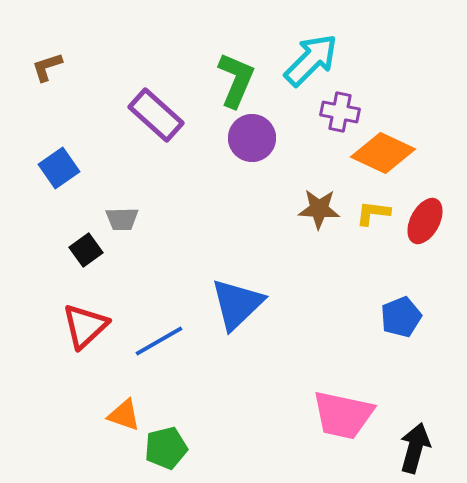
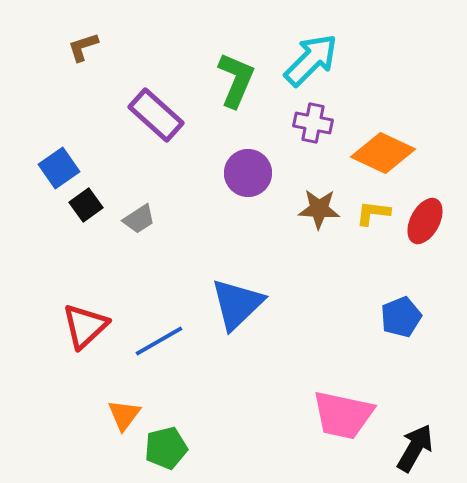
brown L-shape: moved 36 px right, 20 px up
purple cross: moved 27 px left, 11 px down
purple circle: moved 4 px left, 35 px down
gray trapezoid: moved 17 px right; rotated 32 degrees counterclockwise
black square: moved 45 px up
orange triangle: rotated 48 degrees clockwise
black arrow: rotated 15 degrees clockwise
